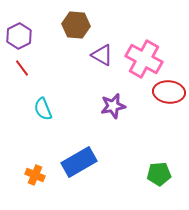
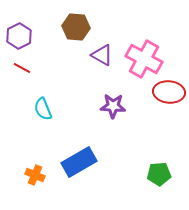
brown hexagon: moved 2 px down
red line: rotated 24 degrees counterclockwise
purple star: rotated 15 degrees clockwise
